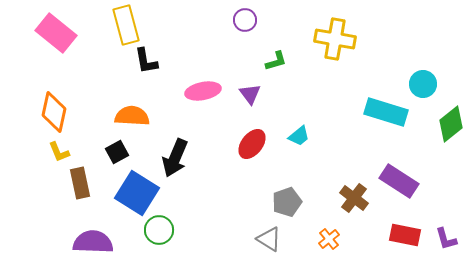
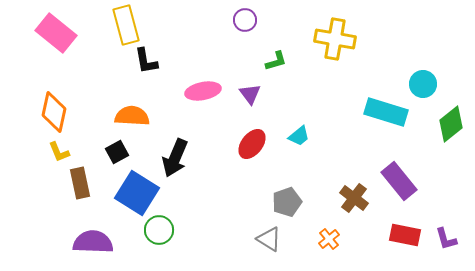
purple rectangle: rotated 18 degrees clockwise
